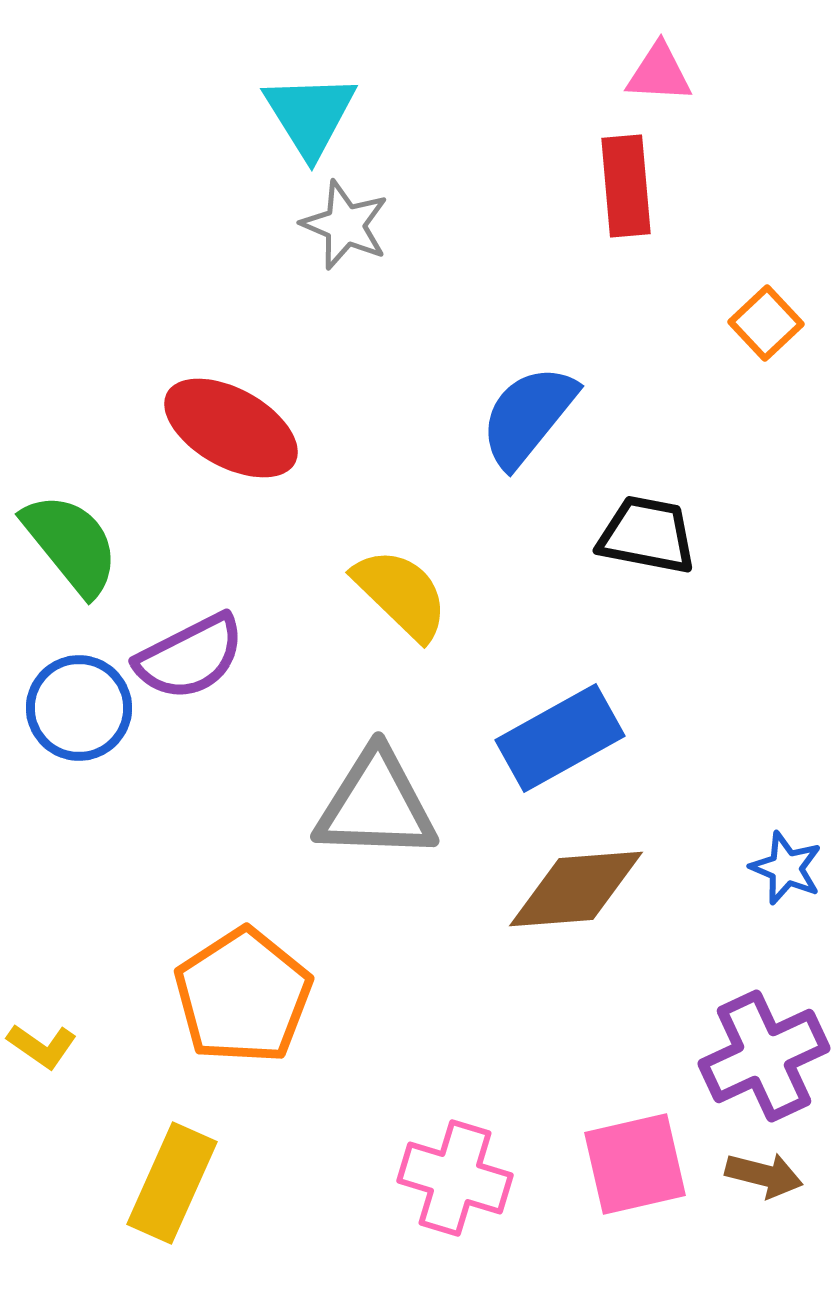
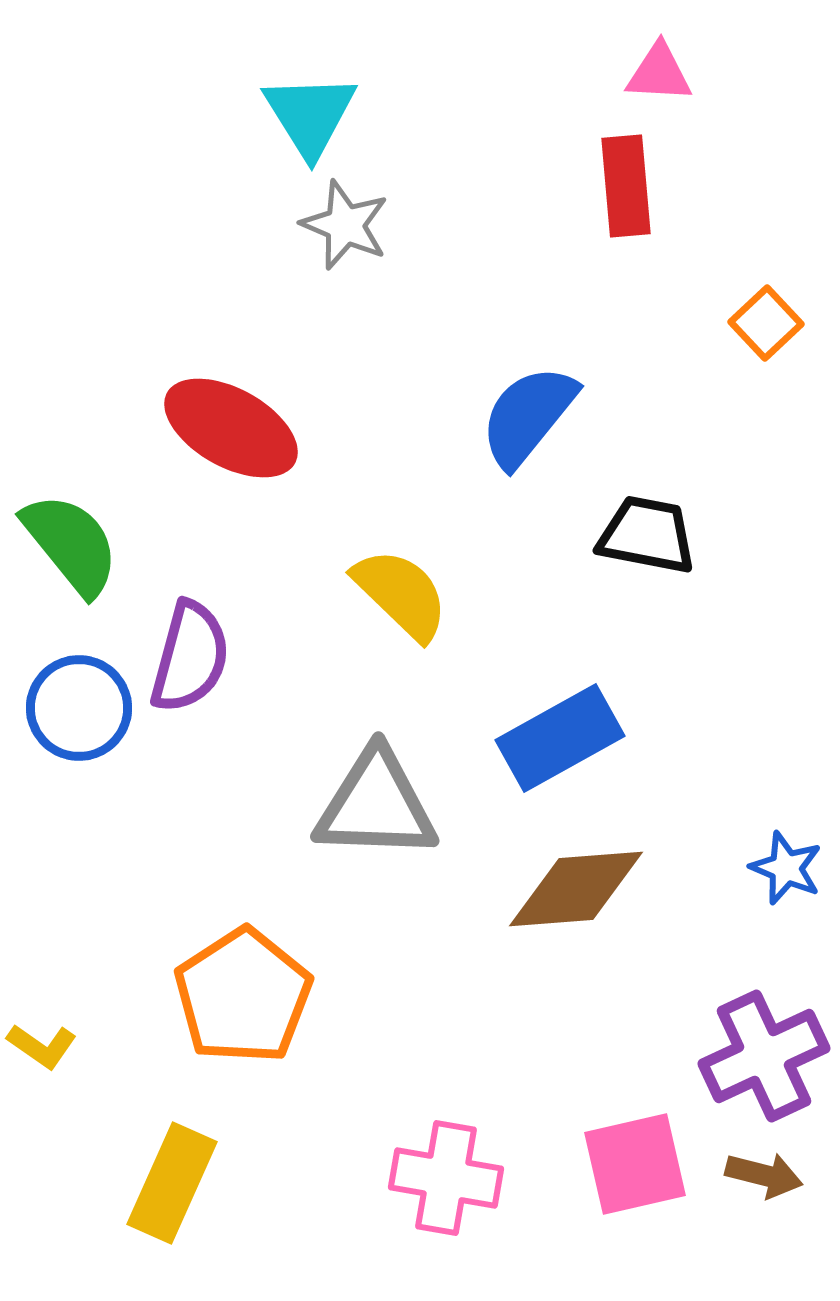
purple semicircle: rotated 48 degrees counterclockwise
pink cross: moved 9 px left; rotated 7 degrees counterclockwise
